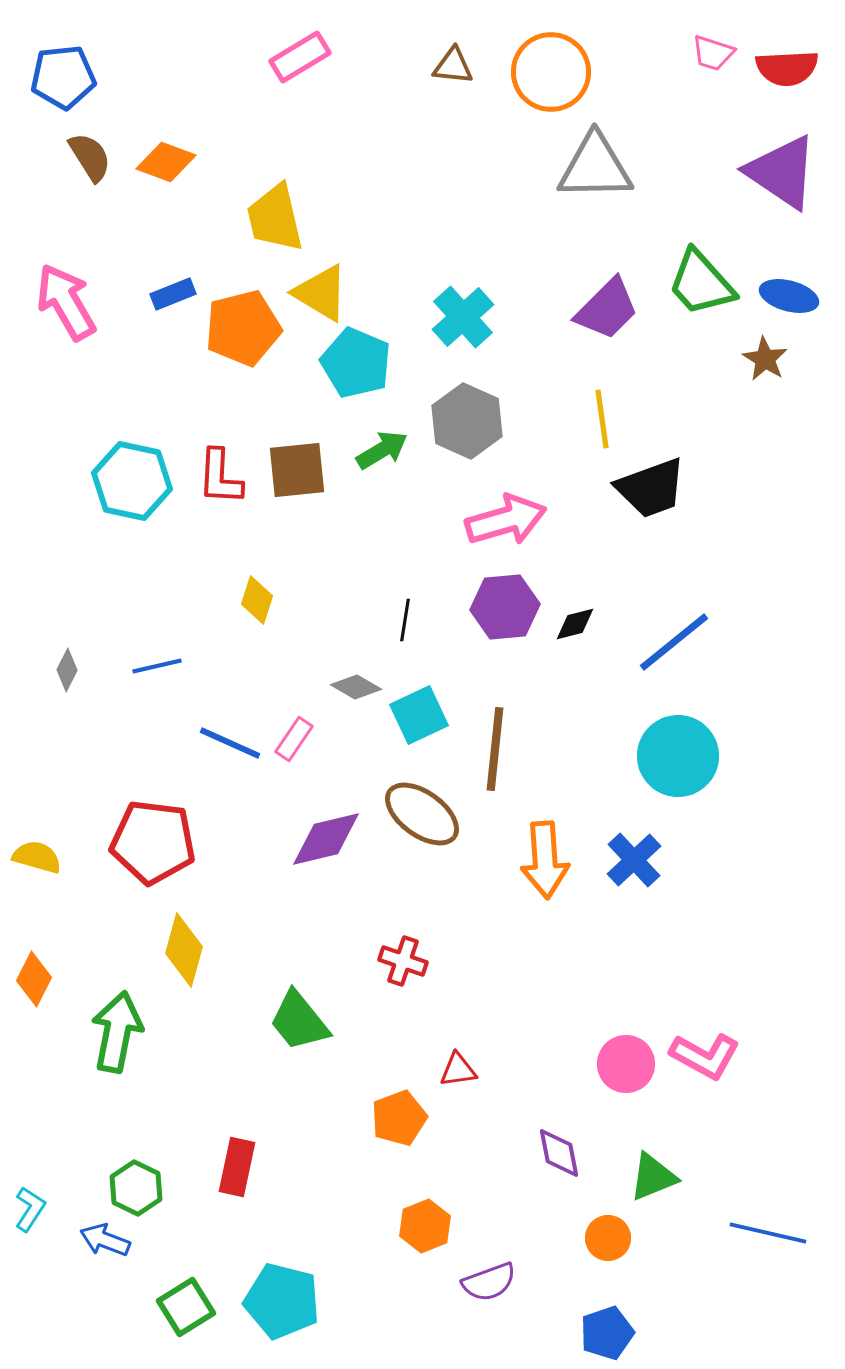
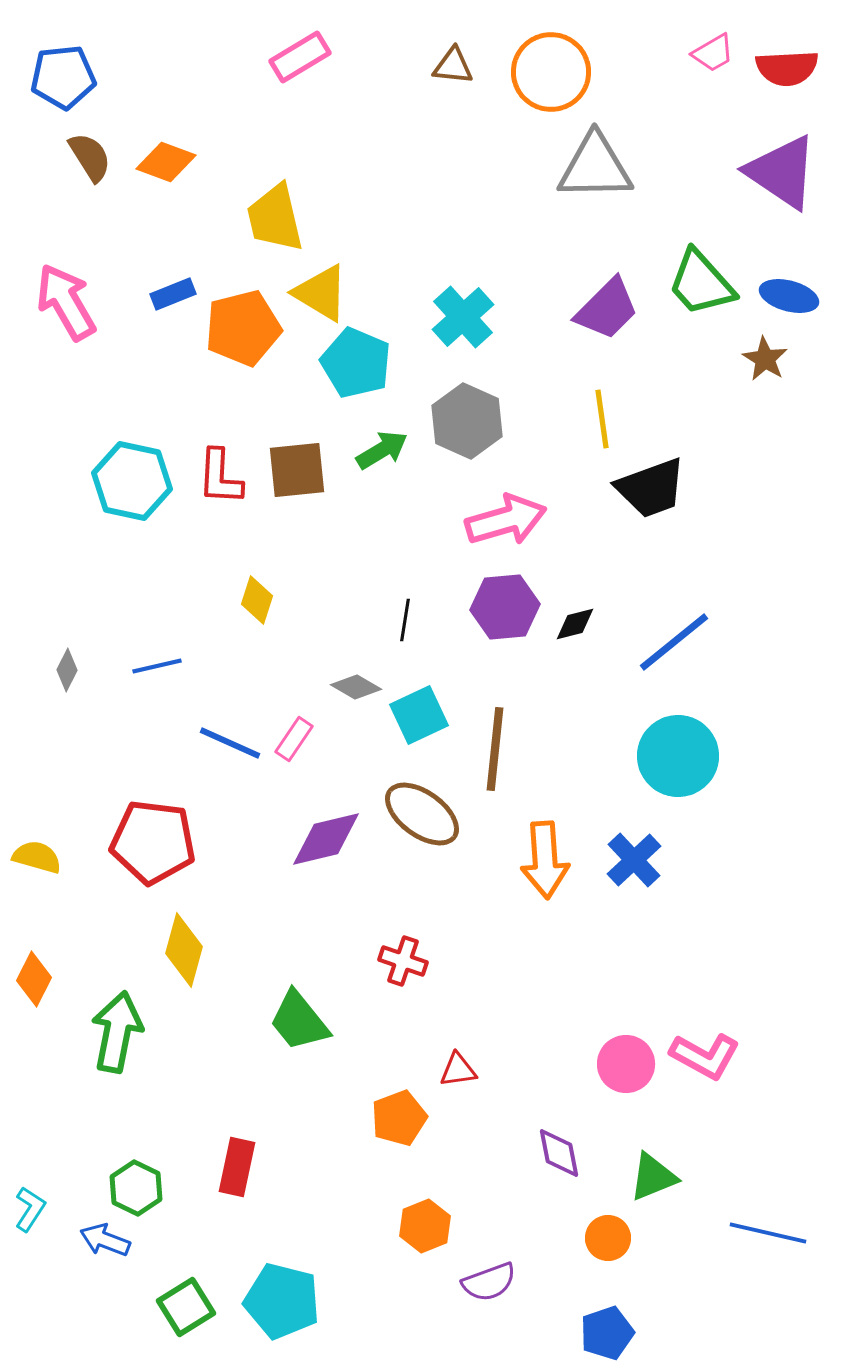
pink trapezoid at (713, 53): rotated 48 degrees counterclockwise
